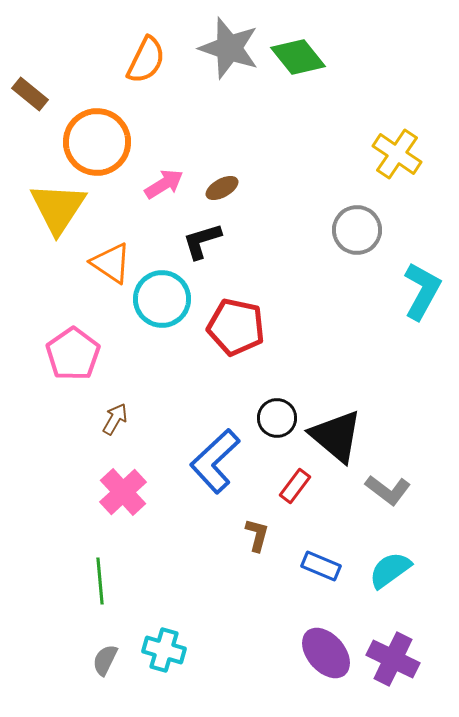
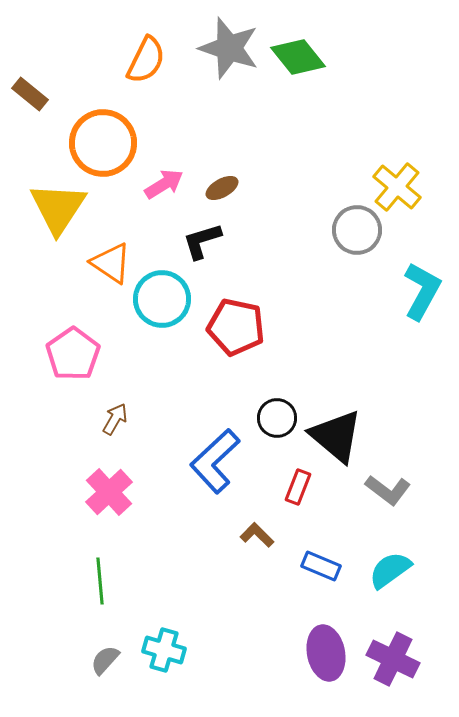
orange circle: moved 6 px right, 1 px down
yellow cross: moved 33 px down; rotated 6 degrees clockwise
red rectangle: moved 3 px right, 1 px down; rotated 16 degrees counterclockwise
pink cross: moved 14 px left
brown L-shape: rotated 60 degrees counterclockwise
purple ellipse: rotated 30 degrees clockwise
gray semicircle: rotated 16 degrees clockwise
